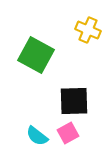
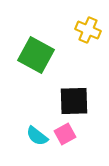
pink square: moved 3 px left, 1 px down
